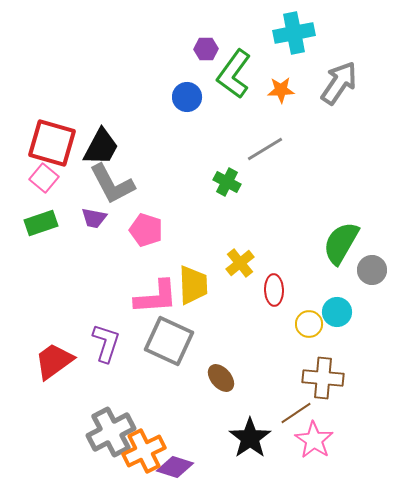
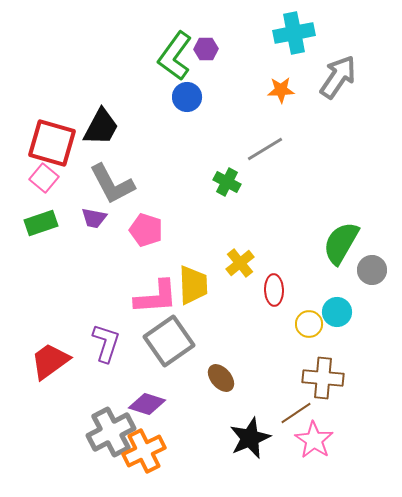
green L-shape: moved 59 px left, 18 px up
gray arrow: moved 1 px left, 6 px up
black trapezoid: moved 20 px up
gray square: rotated 30 degrees clockwise
red trapezoid: moved 4 px left
black star: rotated 12 degrees clockwise
purple diamond: moved 28 px left, 63 px up
